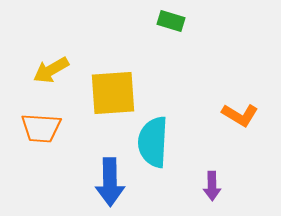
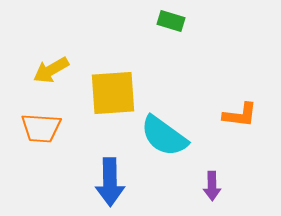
orange L-shape: rotated 24 degrees counterclockwise
cyan semicircle: moved 11 px right, 6 px up; rotated 57 degrees counterclockwise
